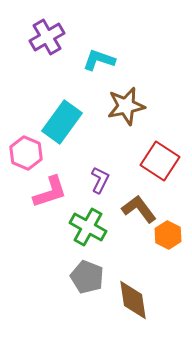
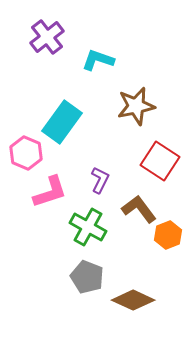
purple cross: rotated 8 degrees counterclockwise
cyan L-shape: moved 1 px left
brown star: moved 10 px right
orange hexagon: rotated 12 degrees clockwise
brown diamond: rotated 57 degrees counterclockwise
